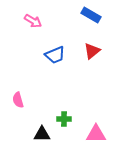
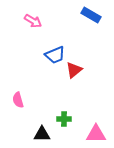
red triangle: moved 18 px left, 19 px down
